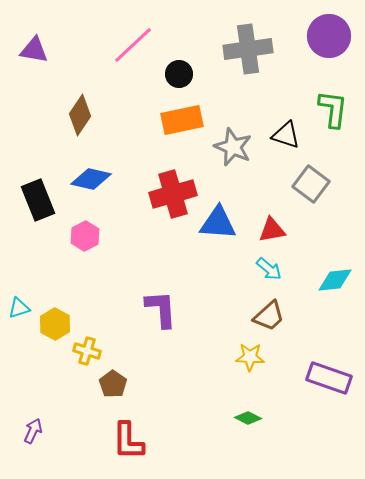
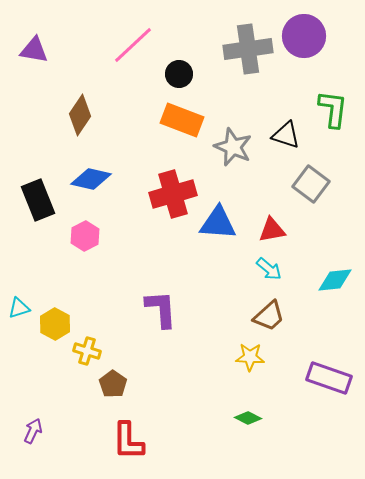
purple circle: moved 25 px left
orange rectangle: rotated 33 degrees clockwise
